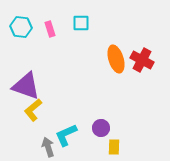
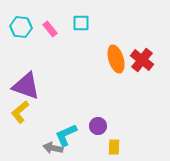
pink rectangle: rotated 21 degrees counterclockwise
red cross: rotated 10 degrees clockwise
yellow L-shape: moved 13 px left, 2 px down
purple circle: moved 3 px left, 2 px up
gray arrow: moved 5 px right, 1 px down; rotated 60 degrees counterclockwise
